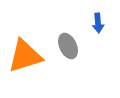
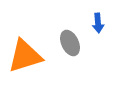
gray ellipse: moved 2 px right, 3 px up
